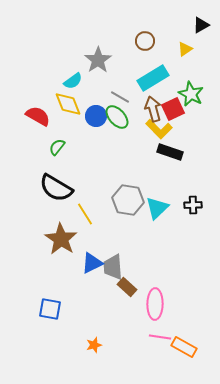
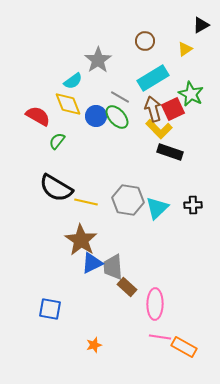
green semicircle: moved 6 px up
yellow line: moved 1 px right, 12 px up; rotated 45 degrees counterclockwise
brown star: moved 20 px right, 1 px down
